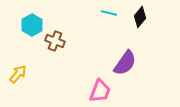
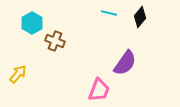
cyan hexagon: moved 2 px up
pink trapezoid: moved 1 px left, 1 px up
